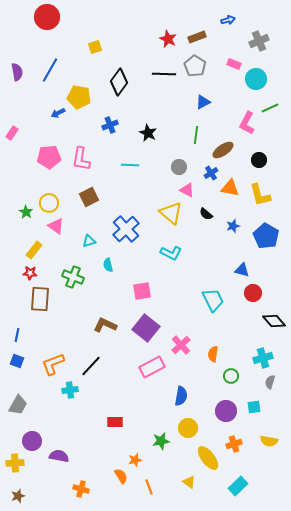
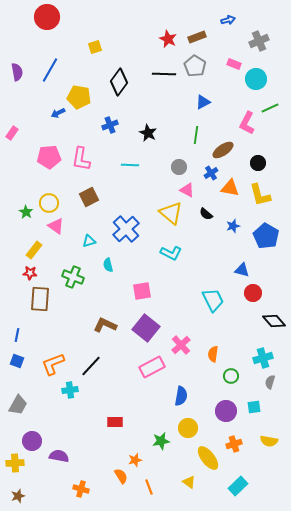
black circle at (259, 160): moved 1 px left, 3 px down
